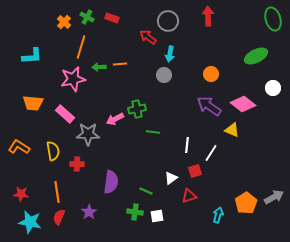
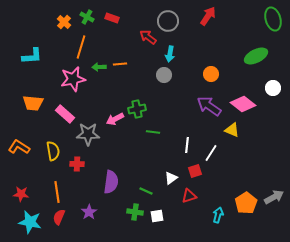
red arrow at (208, 16): rotated 36 degrees clockwise
